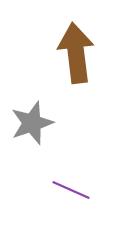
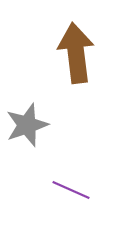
gray star: moved 5 px left, 2 px down
